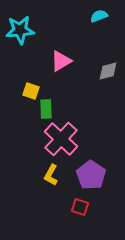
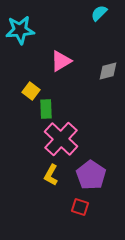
cyan semicircle: moved 3 px up; rotated 24 degrees counterclockwise
yellow square: rotated 18 degrees clockwise
